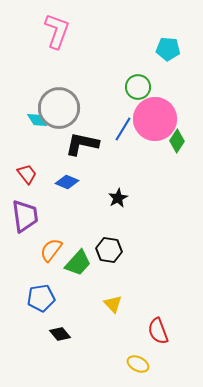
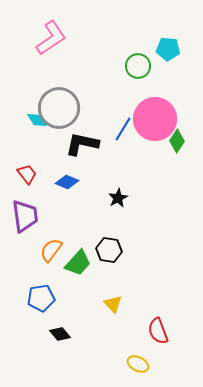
pink L-shape: moved 6 px left, 7 px down; rotated 36 degrees clockwise
green circle: moved 21 px up
